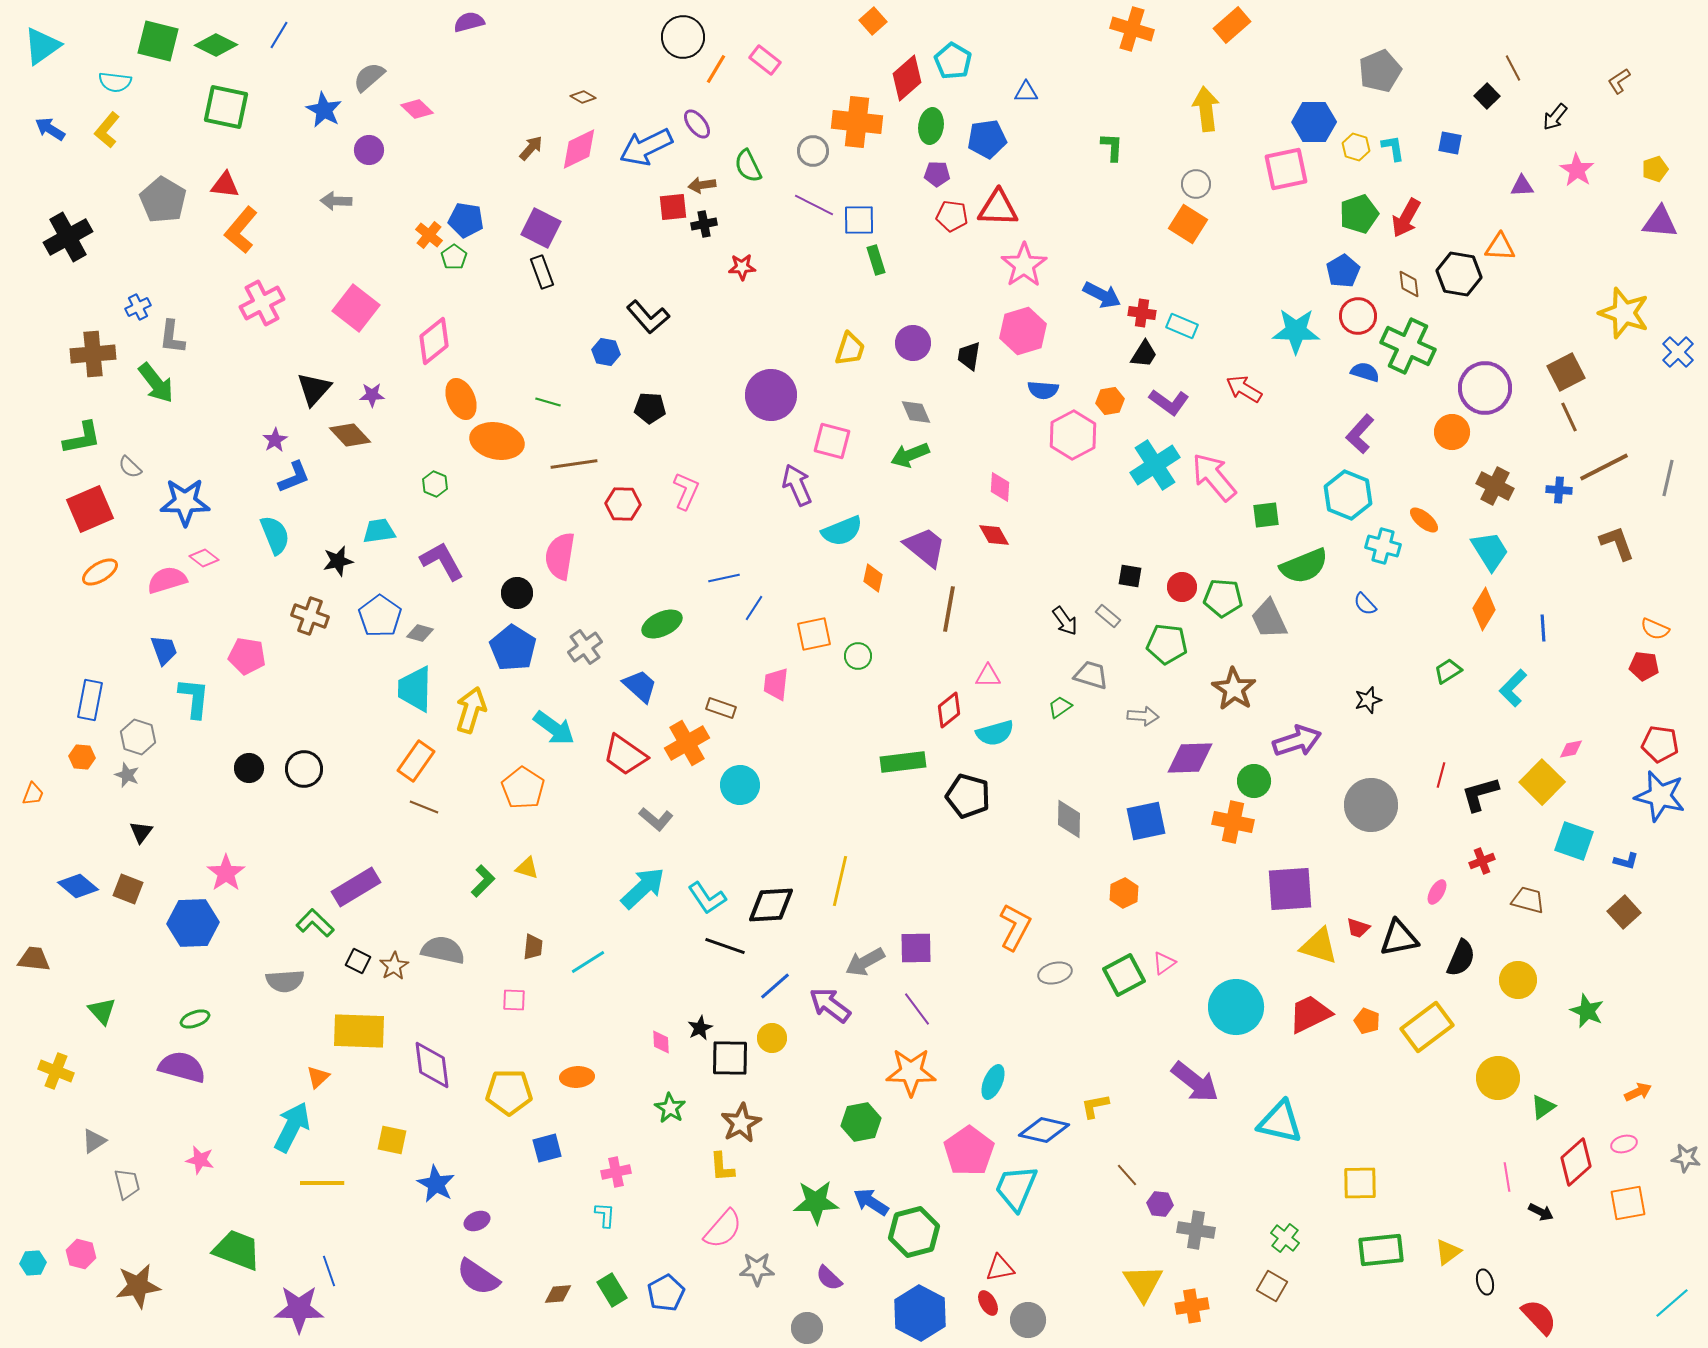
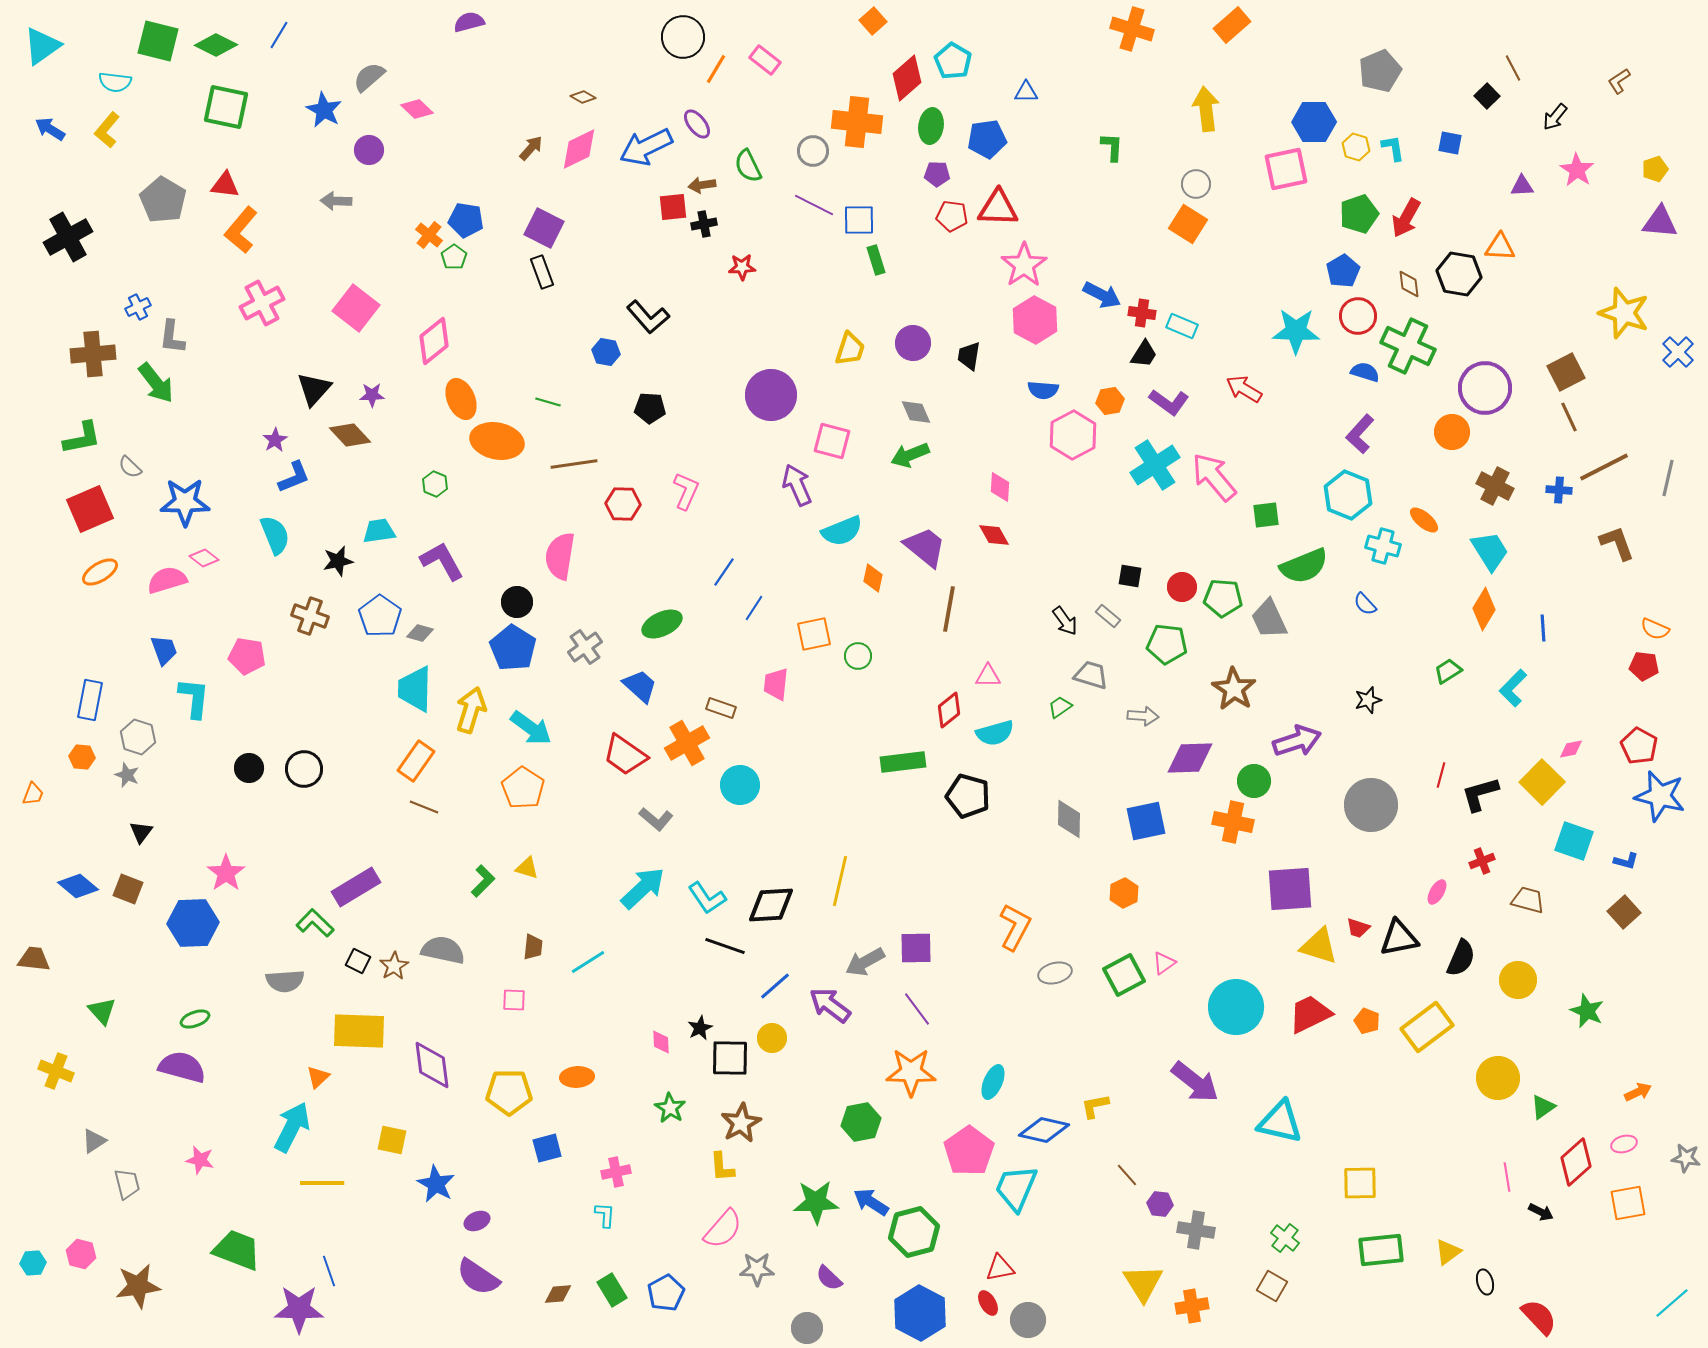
purple square at (541, 228): moved 3 px right
pink hexagon at (1023, 331): moved 12 px right, 11 px up; rotated 15 degrees counterclockwise
blue line at (724, 578): moved 6 px up; rotated 44 degrees counterclockwise
black circle at (517, 593): moved 9 px down
cyan arrow at (554, 728): moved 23 px left
red pentagon at (1660, 744): moved 21 px left, 2 px down; rotated 21 degrees clockwise
